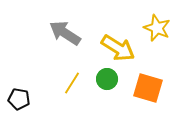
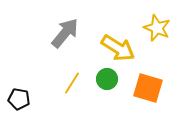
gray arrow: rotated 96 degrees clockwise
